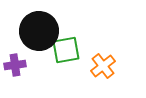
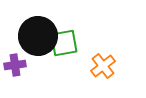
black circle: moved 1 px left, 5 px down
green square: moved 2 px left, 7 px up
